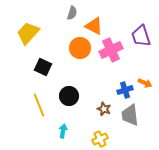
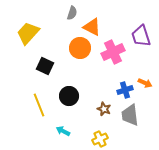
orange triangle: moved 2 px left, 1 px down
pink cross: moved 2 px right, 2 px down
black square: moved 2 px right, 1 px up
cyan arrow: rotated 72 degrees counterclockwise
